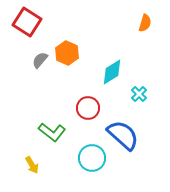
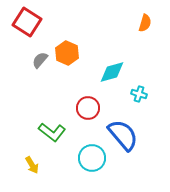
cyan diamond: rotated 16 degrees clockwise
cyan cross: rotated 28 degrees counterclockwise
blue semicircle: rotated 8 degrees clockwise
